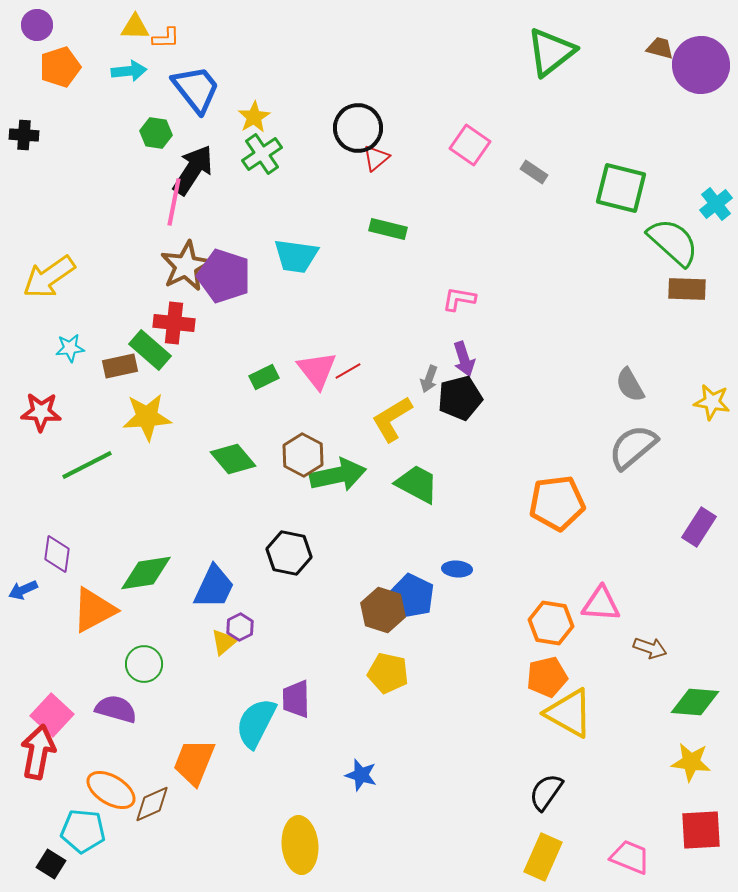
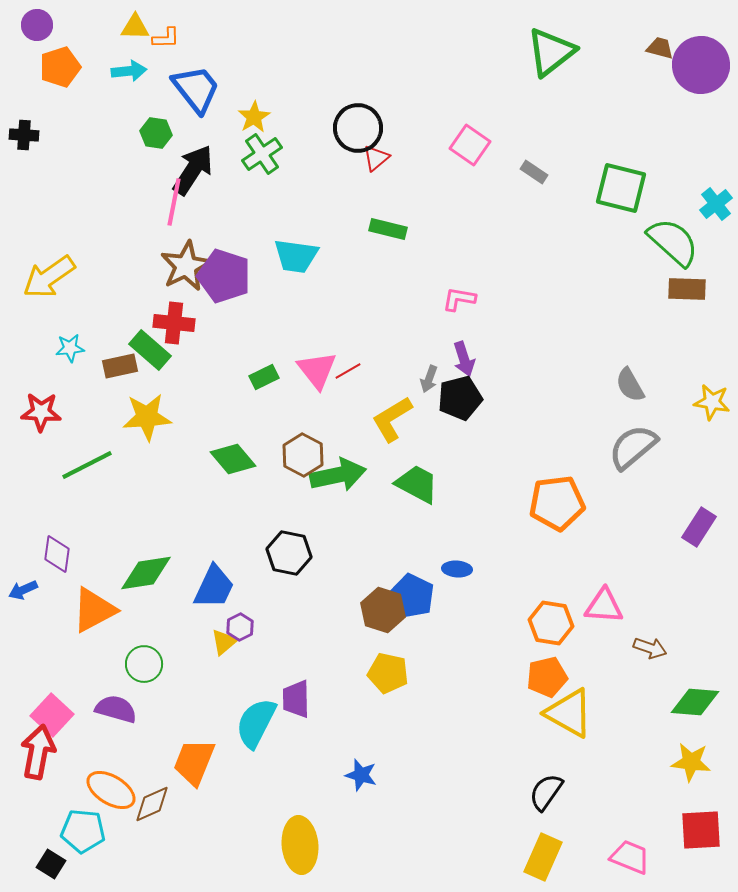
pink triangle at (601, 604): moved 3 px right, 2 px down
